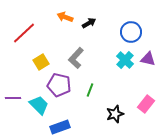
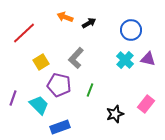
blue circle: moved 2 px up
purple line: rotated 70 degrees counterclockwise
